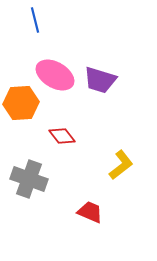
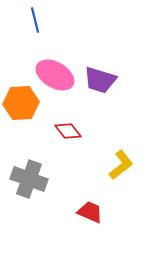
red diamond: moved 6 px right, 5 px up
